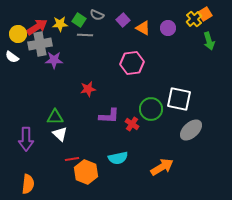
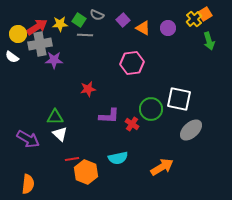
purple arrow: moved 2 px right; rotated 60 degrees counterclockwise
